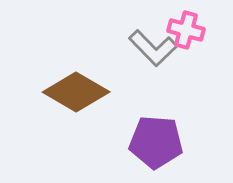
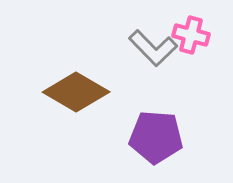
pink cross: moved 5 px right, 5 px down
purple pentagon: moved 5 px up
